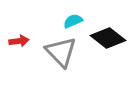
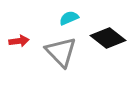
cyan semicircle: moved 4 px left, 3 px up
